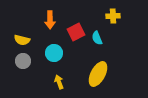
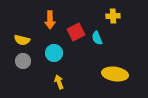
yellow ellipse: moved 17 px right; rotated 70 degrees clockwise
